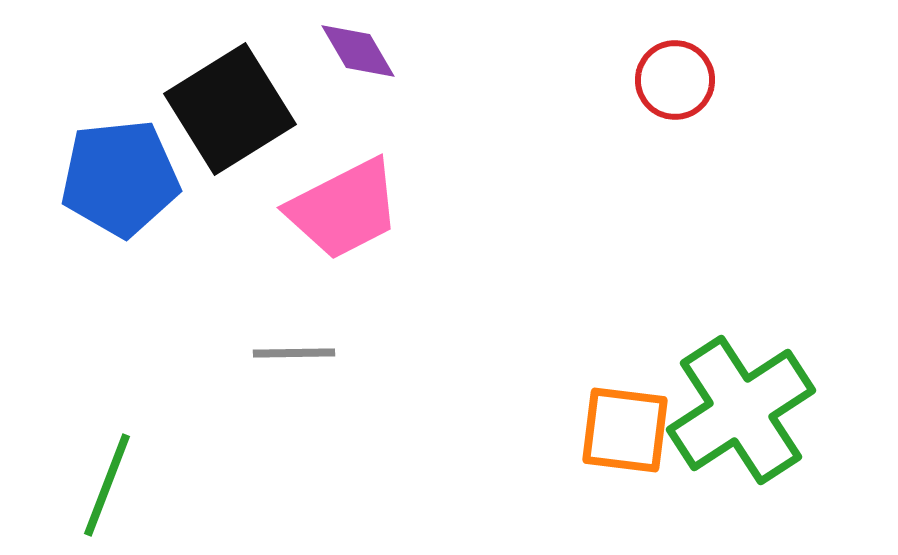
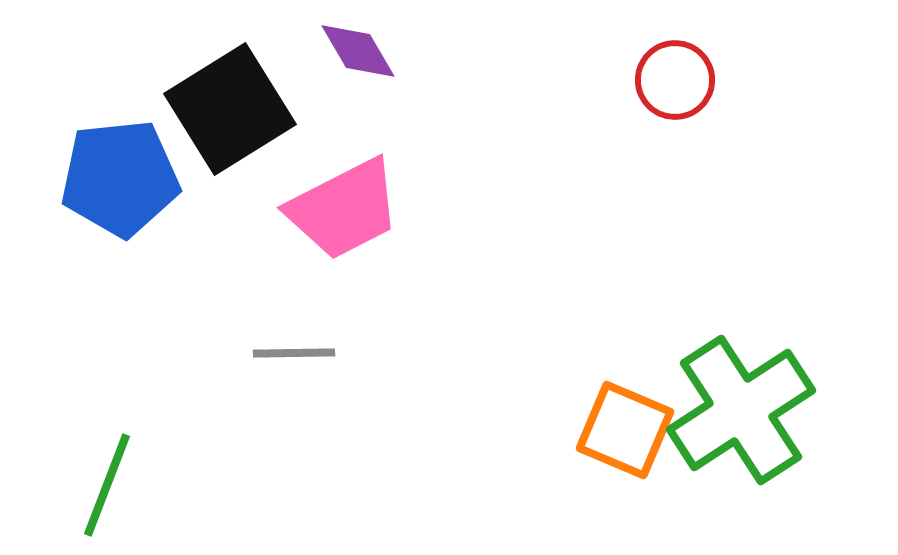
orange square: rotated 16 degrees clockwise
